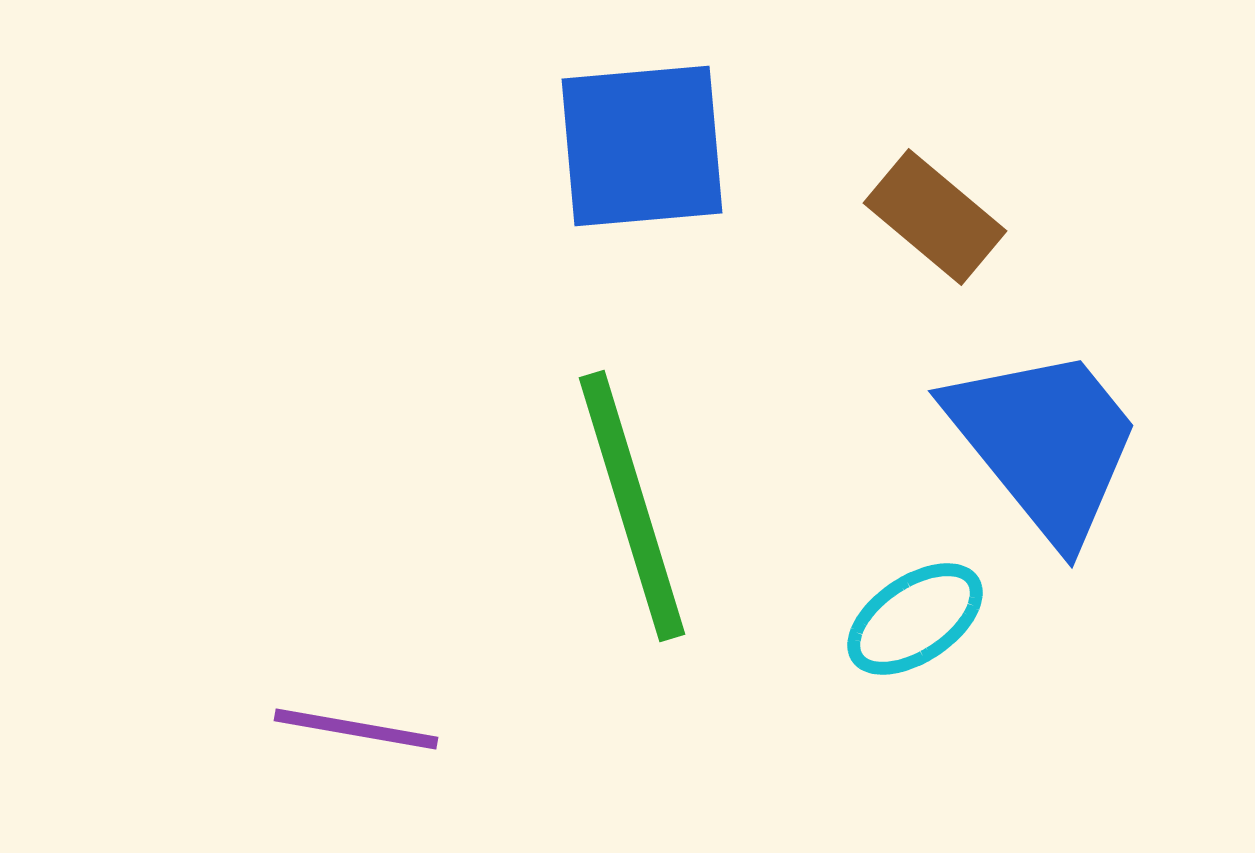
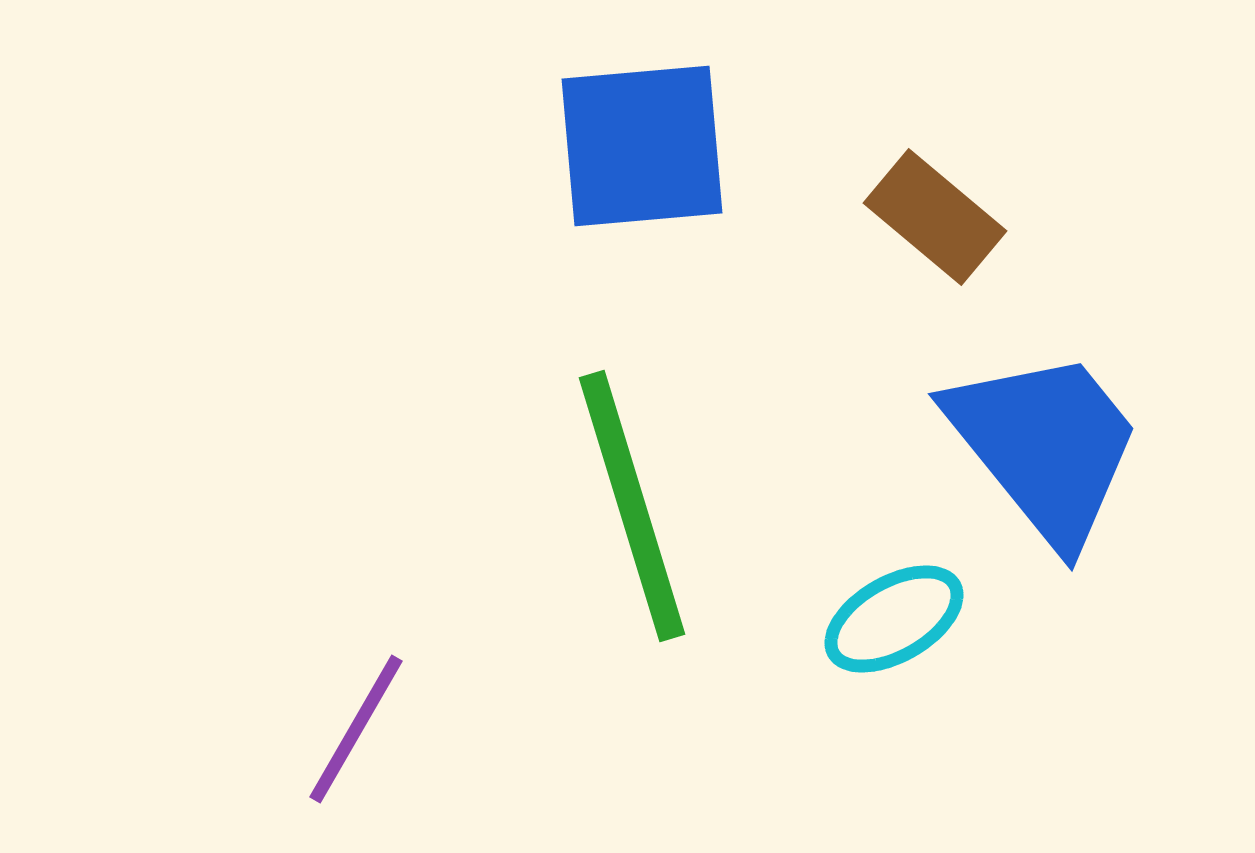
blue trapezoid: moved 3 px down
cyan ellipse: moved 21 px left; rotated 4 degrees clockwise
purple line: rotated 70 degrees counterclockwise
